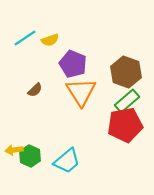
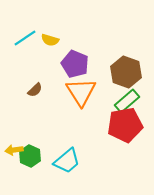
yellow semicircle: rotated 36 degrees clockwise
purple pentagon: moved 2 px right
